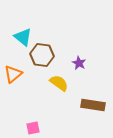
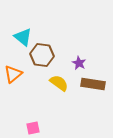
brown rectangle: moved 21 px up
